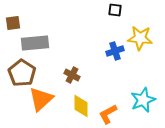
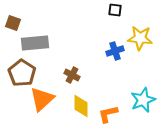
brown square: rotated 28 degrees clockwise
orange triangle: moved 1 px right
orange L-shape: rotated 15 degrees clockwise
